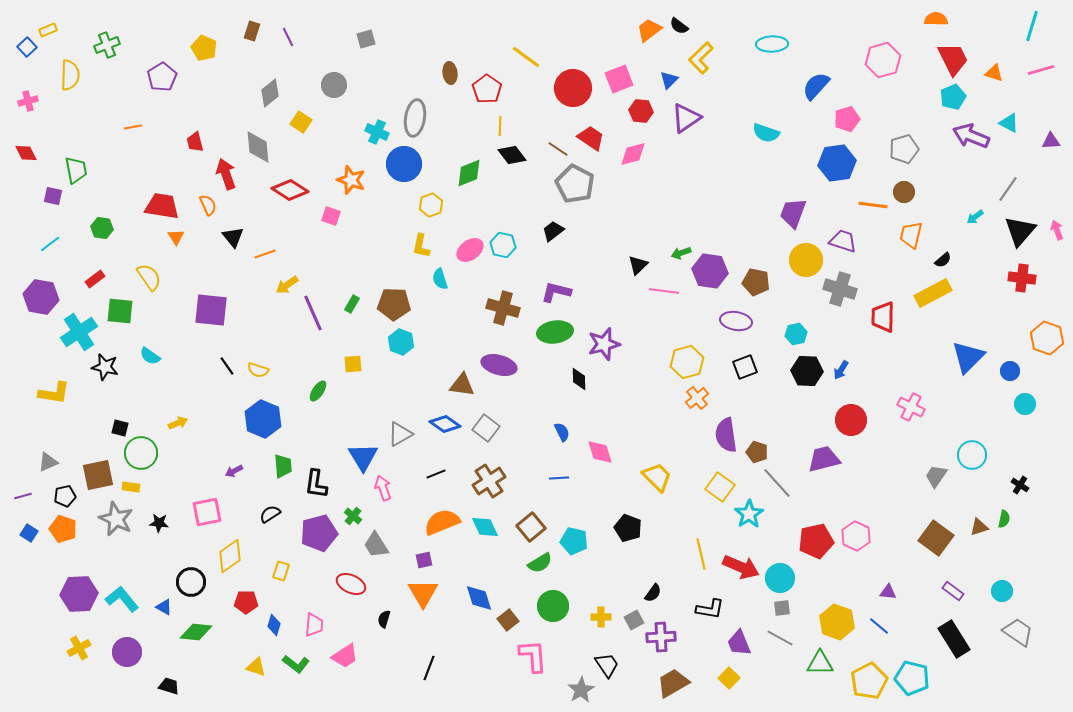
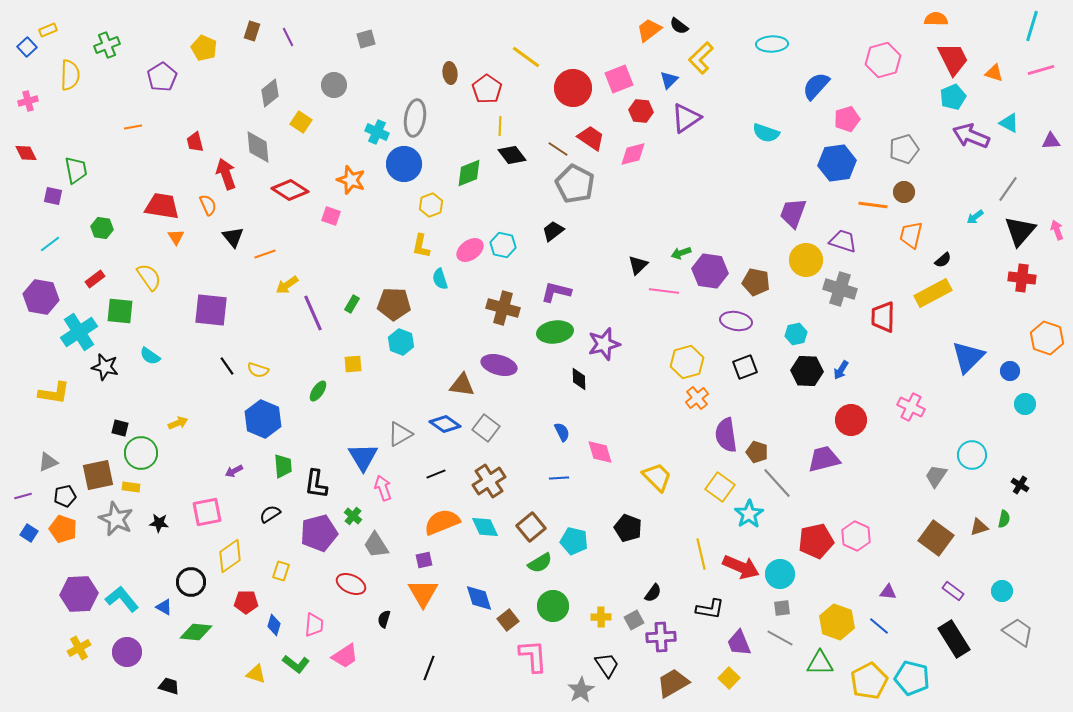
cyan circle at (780, 578): moved 4 px up
yellow triangle at (256, 667): moved 7 px down
